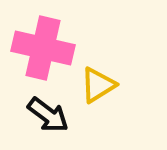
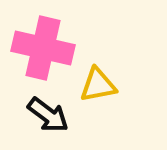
yellow triangle: rotated 21 degrees clockwise
